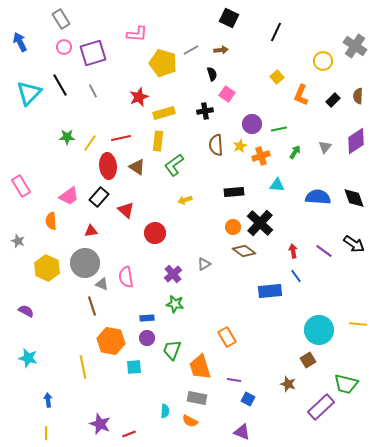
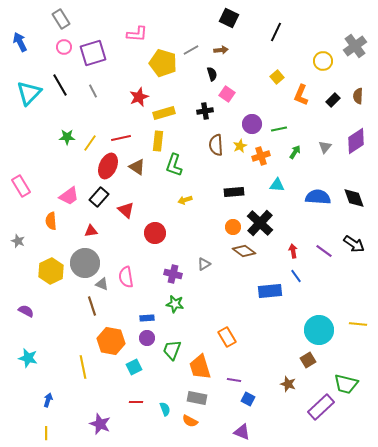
gray cross at (355, 46): rotated 20 degrees clockwise
green L-shape at (174, 165): rotated 35 degrees counterclockwise
red ellipse at (108, 166): rotated 30 degrees clockwise
yellow hexagon at (47, 268): moved 4 px right, 3 px down; rotated 10 degrees clockwise
purple cross at (173, 274): rotated 36 degrees counterclockwise
cyan square at (134, 367): rotated 21 degrees counterclockwise
blue arrow at (48, 400): rotated 24 degrees clockwise
cyan semicircle at (165, 411): moved 2 px up; rotated 24 degrees counterclockwise
red line at (129, 434): moved 7 px right, 32 px up; rotated 24 degrees clockwise
